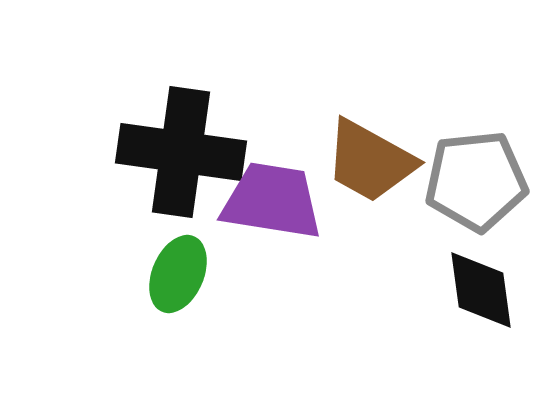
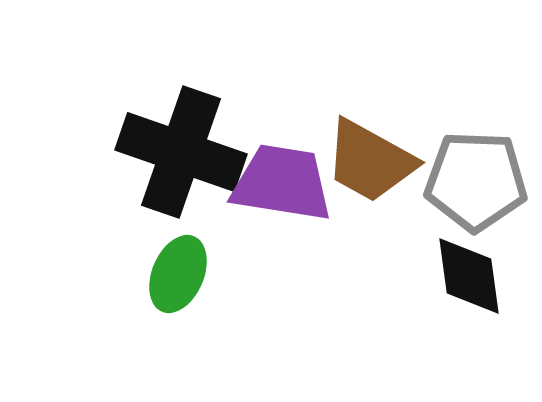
black cross: rotated 11 degrees clockwise
gray pentagon: rotated 8 degrees clockwise
purple trapezoid: moved 10 px right, 18 px up
black diamond: moved 12 px left, 14 px up
